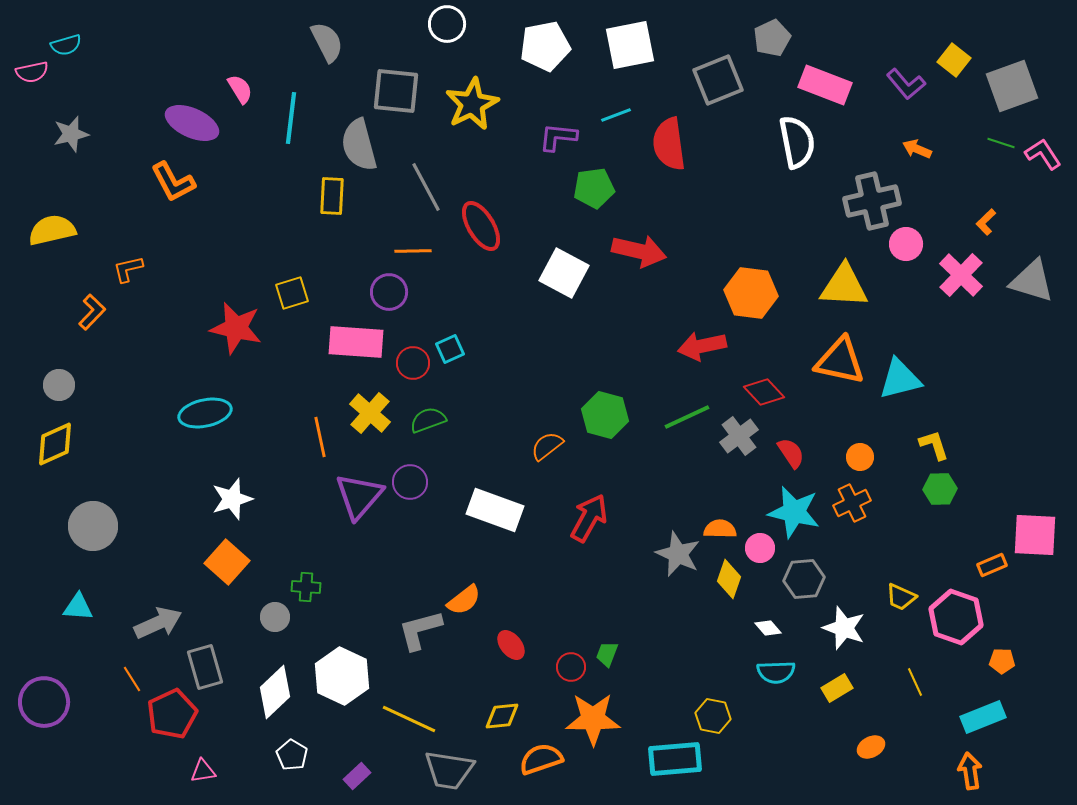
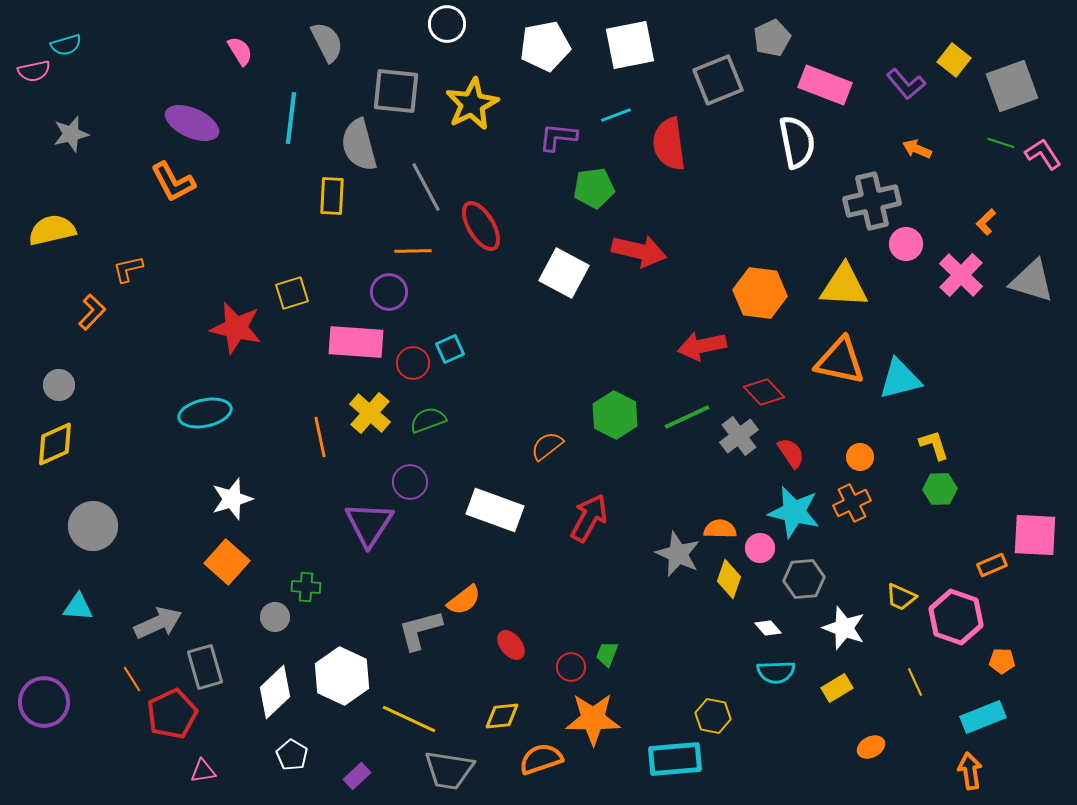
pink semicircle at (32, 72): moved 2 px right, 1 px up
pink semicircle at (240, 89): moved 38 px up
orange hexagon at (751, 293): moved 9 px right
green hexagon at (605, 415): moved 10 px right; rotated 12 degrees clockwise
purple triangle at (359, 496): moved 10 px right, 28 px down; rotated 8 degrees counterclockwise
